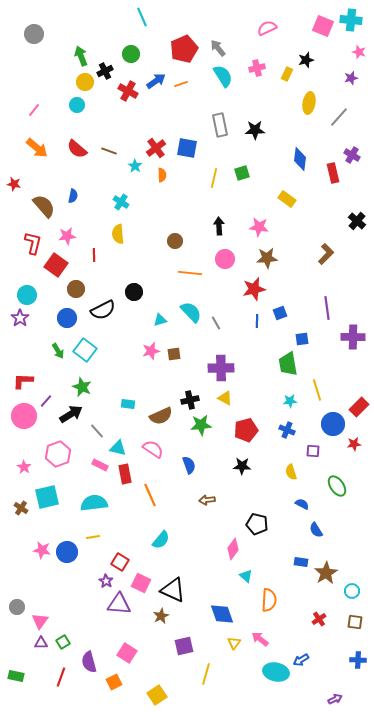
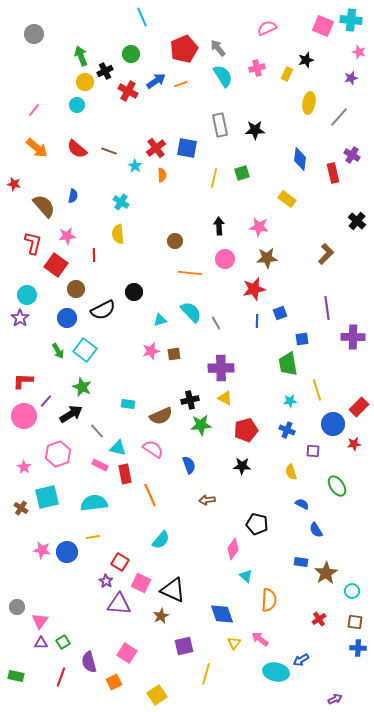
blue cross at (358, 660): moved 12 px up
